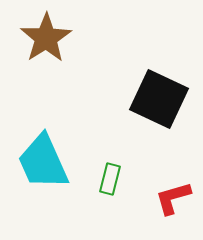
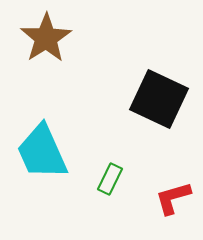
cyan trapezoid: moved 1 px left, 10 px up
green rectangle: rotated 12 degrees clockwise
